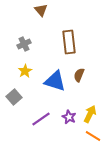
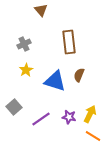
yellow star: moved 1 px right, 1 px up
gray square: moved 10 px down
purple star: rotated 16 degrees counterclockwise
